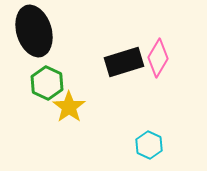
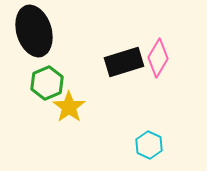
green hexagon: rotated 12 degrees clockwise
